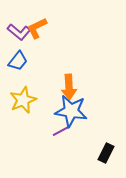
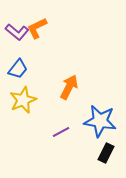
purple L-shape: moved 2 px left
blue trapezoid: moved 8 px down
orange arrow: rotated 150 degrees counterclockwise
blue star: moved 29 px right, 10 px down
purple line: moved 1 px down
